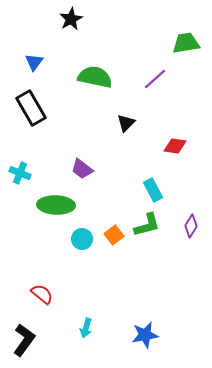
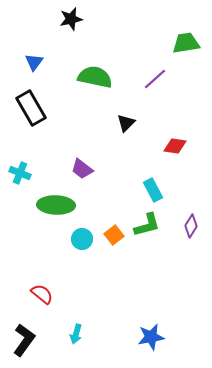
black star: rotated 15 degrees clockwise
cyan arrow: moved 10 px left, 6 px down
blue star: moved 6 px right, 2 px down
